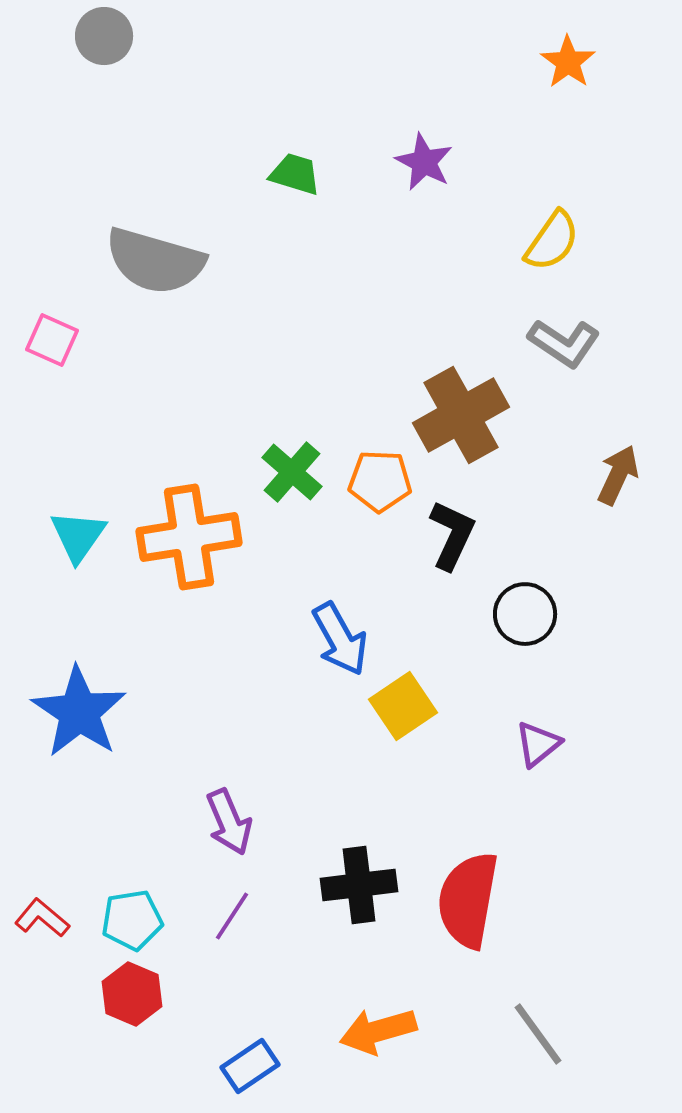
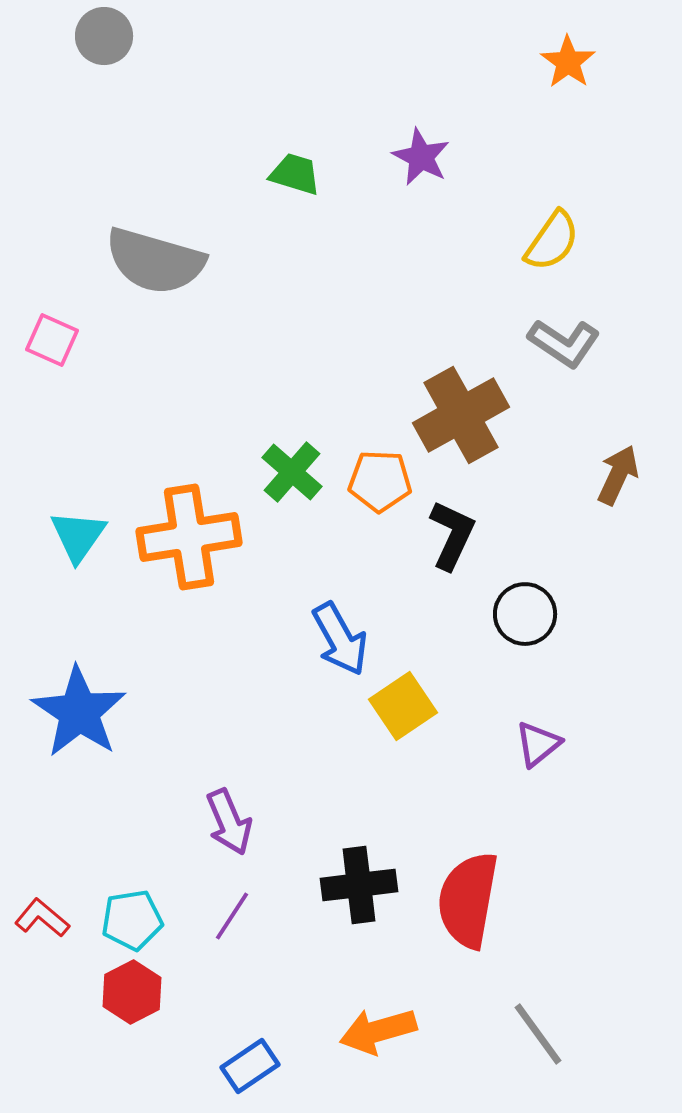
purple star: moved 3 px left, 5 px up
red hexagon: moved 2 px up; rotated 10 degrees clockwise
